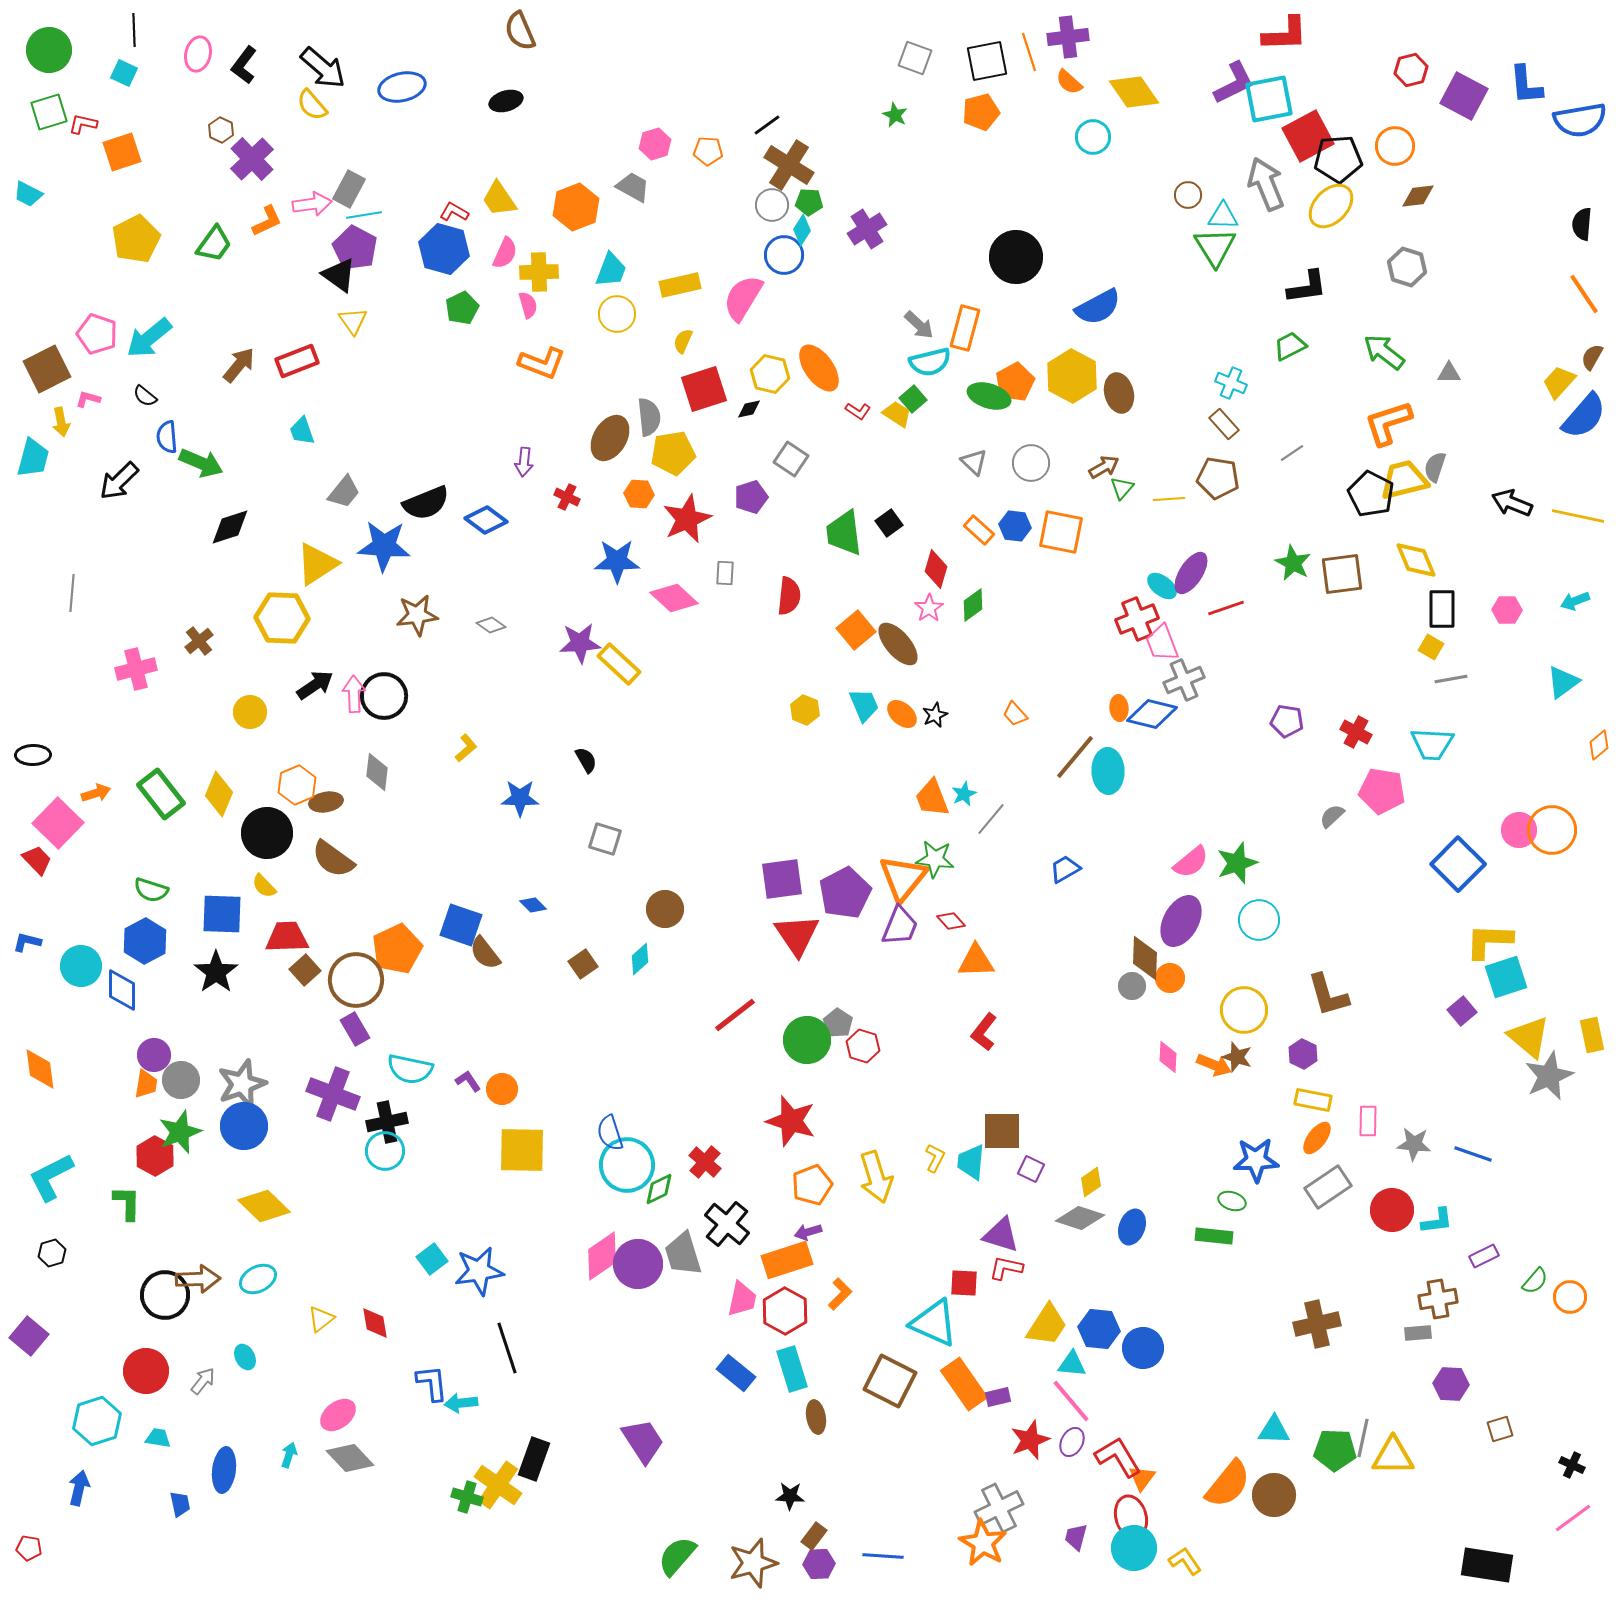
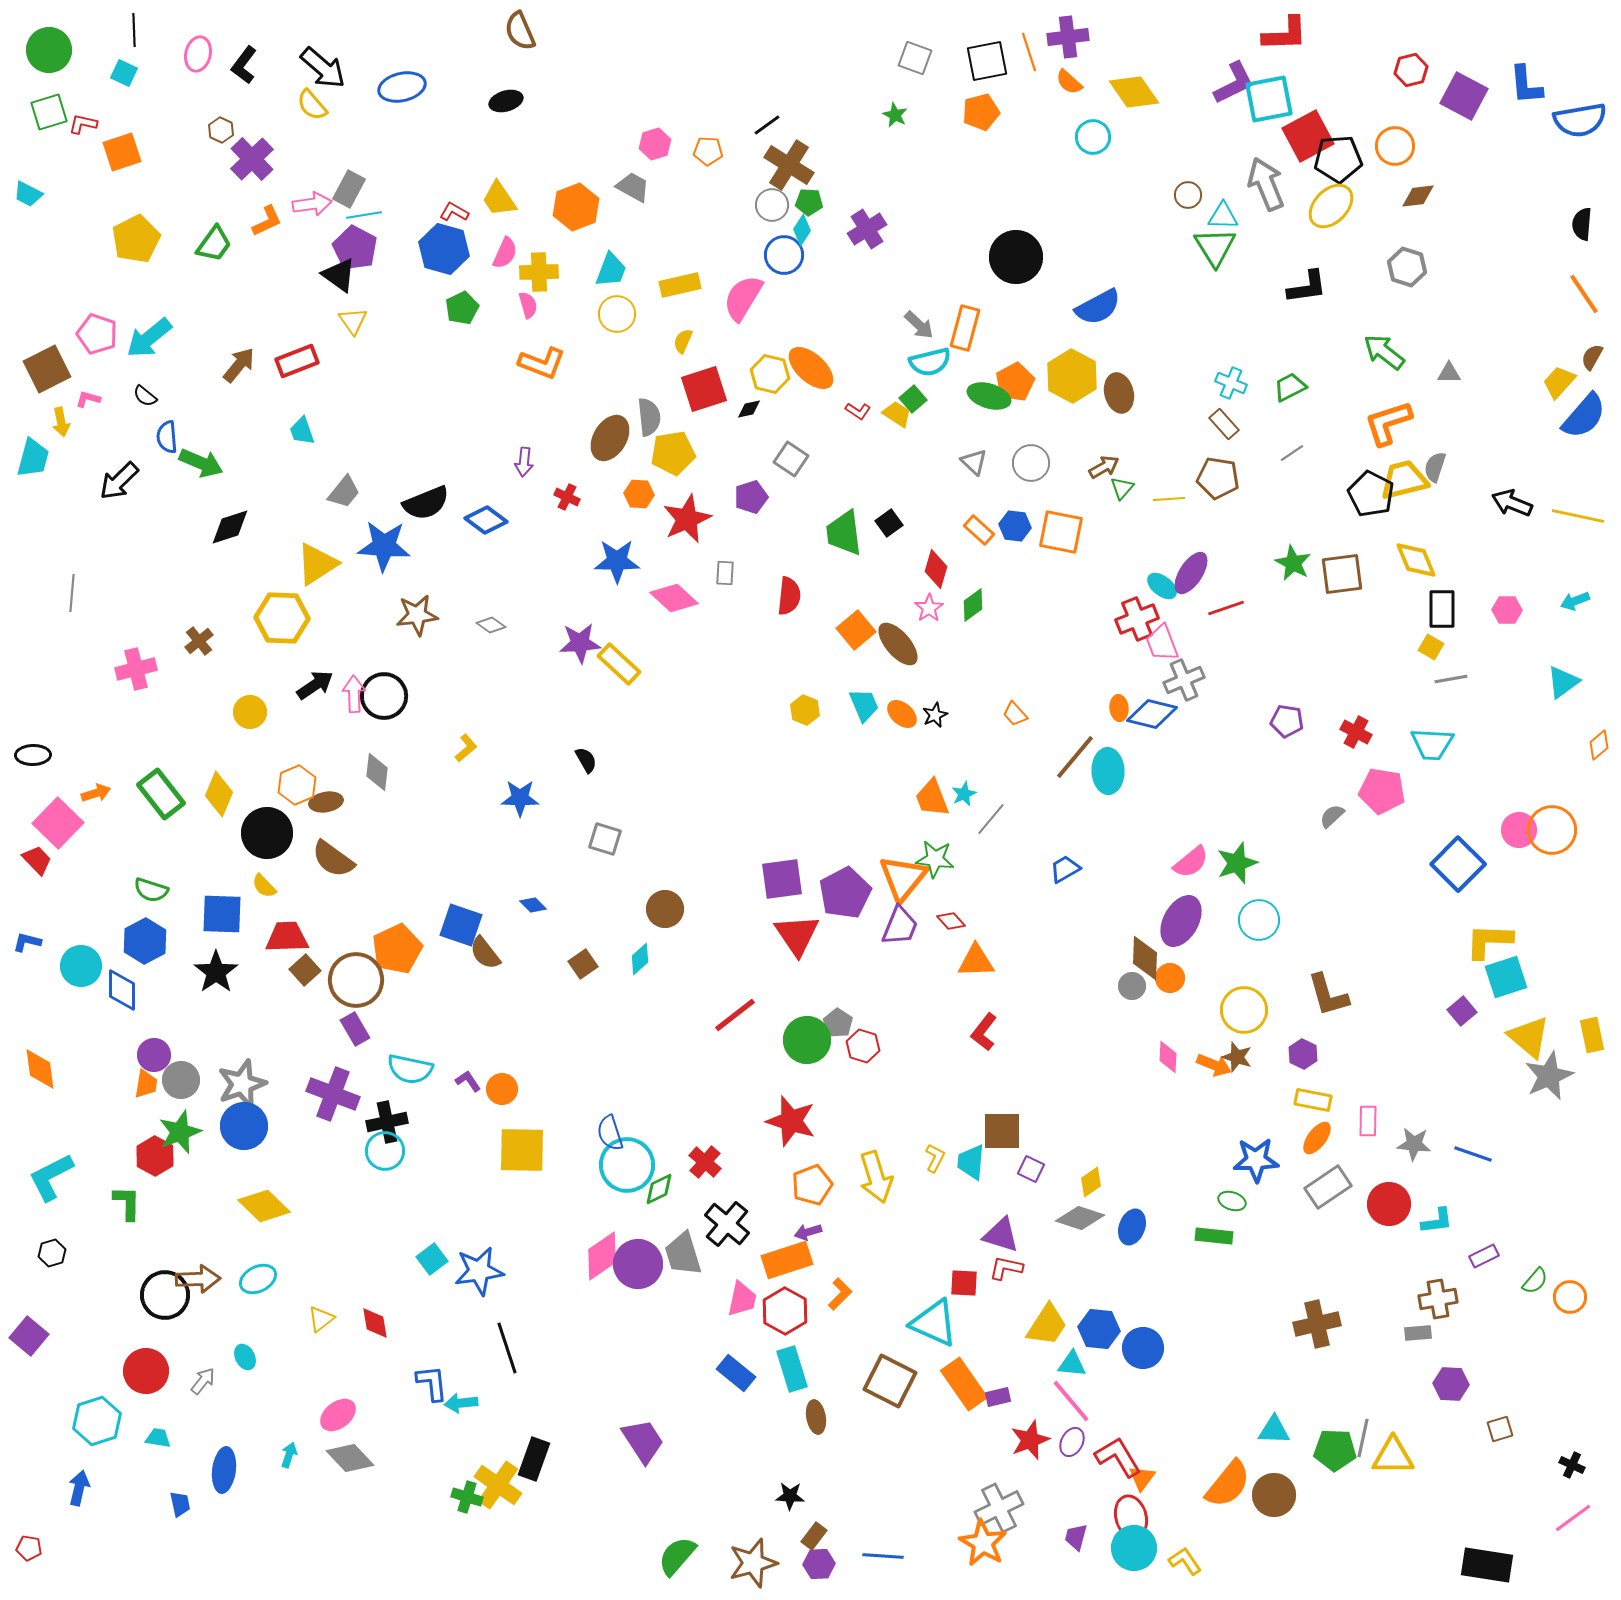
green trapezoid at (1290, 346): moved 41 px down
orange ellipse at (819, 368): moved 8 px left; rotated 12 degrees counterclockwise
red circle at (1392, 1210): moved 3 px left, 6 px up
